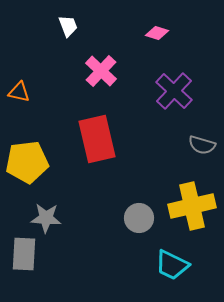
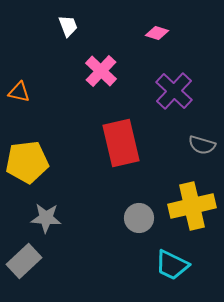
red rectangle: moved 24 px right, 4 px down
gray rectangle: moved 7 px down; rotated 44 degrees clockwise
